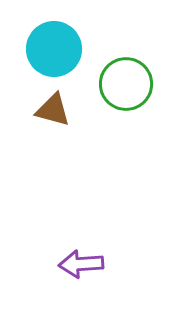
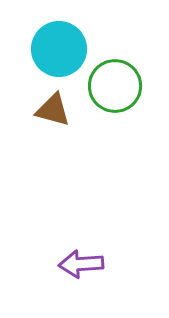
cyan circle: moved 5 px right
green circle: moved 11 px left, 2 px down
